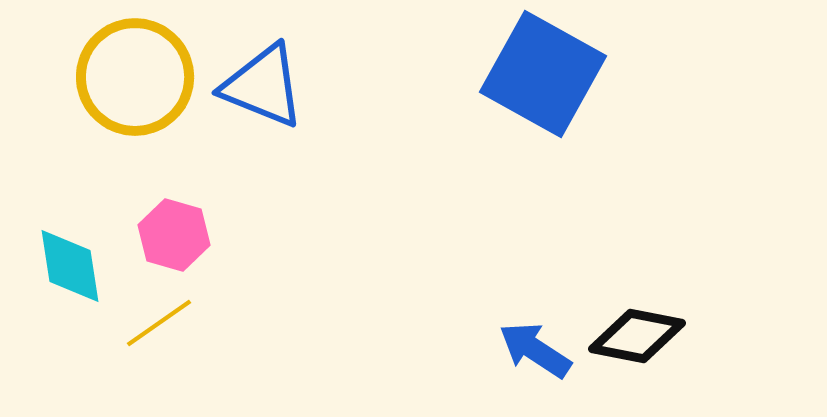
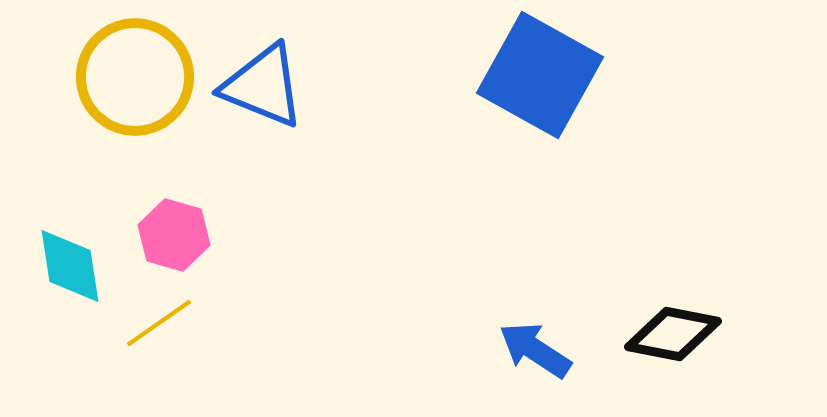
blue square: moved 3 px left, 1 px down
black diamond: moved 36 px right, 2 px up
